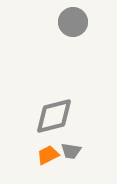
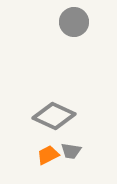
gray circle: moved 1 px right
gray diamond: rotated 39 degrees clockwise
